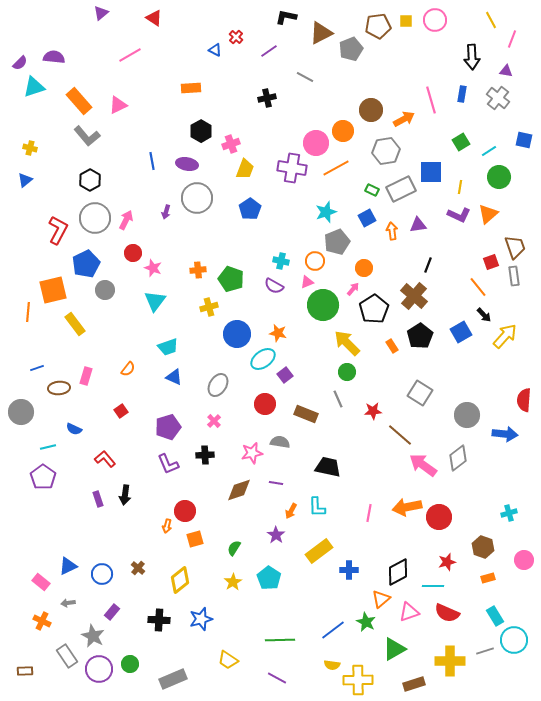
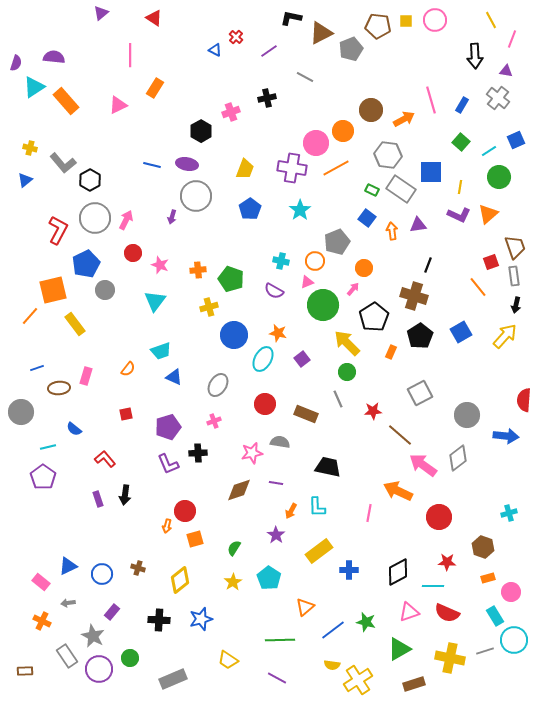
black L-shape at (286, 17): moved 5 px right, 1 px down
brown pentagon at (378, 26): rotated 15 degrees clockwise
pink line at (130, 55): rotated 60 degrees counterclockwise
black arrow at (472, 57): moved 3 px right, 1 px up
purple semicircle at (20, 63): moved 4 px left; rotated 28 degrees counterclockwise
cyan triangle at (34, 87): rotated 15 degrees counterclockwise
orange rectangle at (191, 88): moved 36 px left; rotated 54 degrees counterclockwise
blue rectangle at (462, 94): moved 11 px down; rotated 21 degrees clockwise
orange rectangle at (79, 101): moved 13 px left
gray L-shape at (87, 136): moved 24 px left, 27 px down
blue square at (524, 140): moved 8 px left; rotated 36 degrees counterclockwise
green square at (461, 142): rotated 18 degrees counterclockwise
pink cross at (231, 144): moved 32 px up
gray hexagon at (386, 151): moved 2 px right, 4 px down; rotated 16 degrees clockwise
blue line at (152, 161): moved 4 px down; rotated 66 degrees counterclockwise
gray rectangle at (401, 189): rotated 60 degrees clockwise
gray circle at (197, 198): moved 1 px left, 2 px up
purple arrow at (166, 212): moved 6 px right, 5 px down
cyan star at (326, 212): moved 26 px left, 2 px up; rotated 15 degrees counterclockwise
blue square at (367, 218): rotated 24 degrees counterclockwise
pink star at (153, 268): moved 7 px right, 3 px up
purple semicircle at (274, 286): moved 5 px down
brown cross at (414, 296): rotated 24 degrees counterclockwise
black pentagon at (374, 309): moved 8 px down
orange line at (28, 312): moved 2 px right, 4 px down; rotated 36 degrees clockwise
black arrow at (484, 315): moved 32 px right, 10 px up; rotated 56 degrees clockwise
blue circle at (237, 334): moved 3 px left, 1 px down
orange rectangle at (392, 346): moved 1 px left, 6 px down; rotated 56 degrees clockwise
cyan trapezoid at (168, 347): moved 7 px left, 4 px down
cyan ellipse at (263, 359): rotated 25 degrees counterclockwise
purple square at (285, 375): moved 17 px right, 16 px up
gray square at (420, 393): rotated 30 degrees clockwise
red square at (121, 411): moved 5 px right, 3 px down; rotated 24 degrees clockwise
pink cross at (214, 421): rotated 24 degrees clockwise
blue semicircle at (74, 429): rotated 14 degrees clockwise
blue arrow at (505, 434): moved 1 px right, 2 px down
black cross at (205, 455): moved 7 px left, 2 px up
orange arrow at (407, 507): moved 9 px left, 16 px up; rotated 36 degrees clockwise
pink circle at (524, 560): moved 13 px left, 32 px down
red star at (447, 562): rotated 18 degrees clockwise
brown cross at (138, 568): rotated 24 degrees counterclockwise
orange triangle at (381, 599): moved 76 px left, 8 px down
green star at (366, 622): rotated 12 degrees counterclockwise
green triangle at (394, 649): moved 5 px right
yellow cross at (450, 661): moved 3 px up; rotated 12 degrees clockwise
green circle at (130, 664): moved 6 px up
yellow cross at (358, 680): rotated 32 degrees counterclockwise
